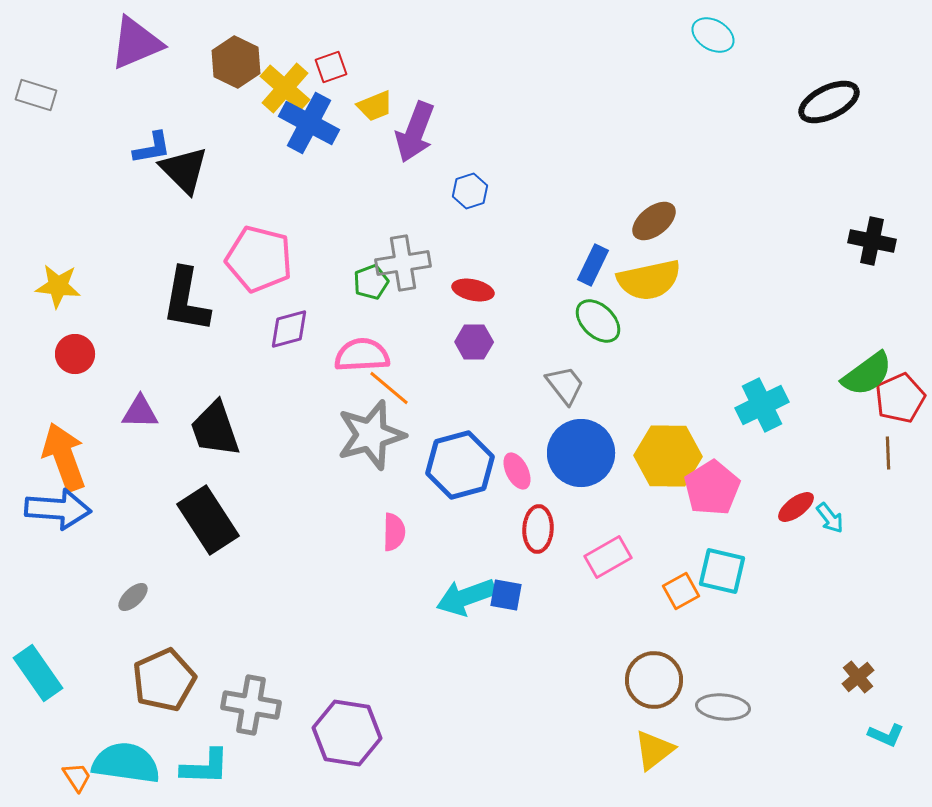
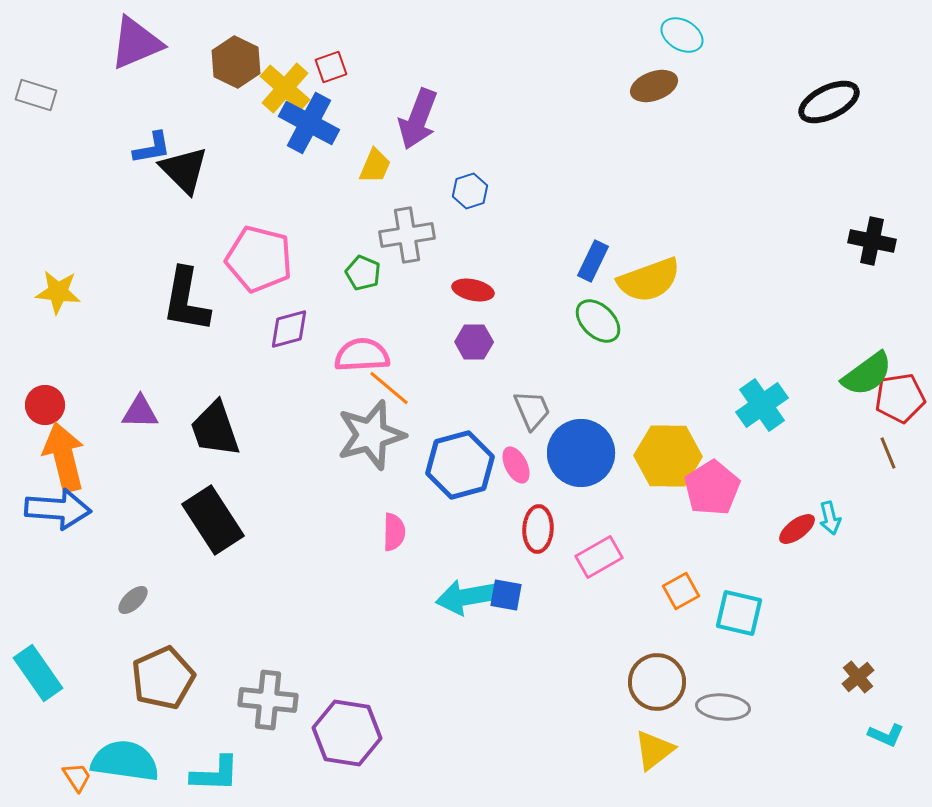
cyan ellipse at (713, 35): moved 31 px left
yellow trapezoid at (375, 106): moved 60 px down; rotated 45 degrees counterclockwise
purple arrow at (415, 132): moved 3 px right, 13 px up
brown ellipse at (654, 221): moved 135 px up; rotated 18 degrees clockwise
gray cross at (403, 263): moved 4 px right, 28 px up
blue rectangle at (593, 265): moved 4 px up
yellow semicircle at (649, 280): rotated 8 degrees counterclockwise
green pentagon at (371, 282): moved 8 px left, 9 px up; rotated 28 degrees counterclockwise
yellow star at (58, 286): moved 6 px down
red circle at (75, 354): moved 30 px left, 51 px down
gray trapezoid at (565, 385): moved 33 px left, 25 px down; rotated 15 degrees clockwise
red pentagon at (900, 398): rotated 15 degrees clockwise
cyan cross at (762, 405): rotated 9 degrees counterclockwise
brown line at (888, 453): rotated 20 degrees counterclockwise
orange arrow at (64, 457): rotated 6 degrees clockwise
pink ellipse at (517, 471): moved 1 px left, 6 px up
red ellipse at (796, 507): moved 1 px right, 22 px down
cyan arrow at (830, 518): rotated 24 degrees clockwise
black rectangle at (208, 520): moved 5 px right
pink rectangle at (608, 557): moved 9 px left
cyan square at (722, 571): moved 17 px right, 42 px down
gray ellipse at (133, 597): moved 3 px down
cyan arrow at (466, 597): rotated 10 degrees clockwise
brown pentagon at (164, 680): moved 1 px left, 2 px up
brown circle at (654, 680): moved 3 px right, 2 px down
gray cross at (251, 705): moved 17 px right, 5 px up; rotated 4 degrees counterclockwise
cyan semicircle at (126, 763): moved 1 px left, 2 px up
cyan L-shape at (205, 767): moved 10 px right, 7 px down
